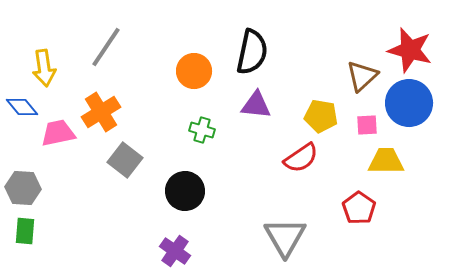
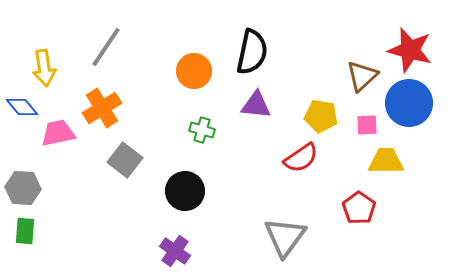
orange cross: moved 1 px right, 4 px up
gray triangle: rotated 6 degrees clockwise
